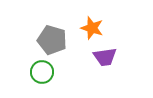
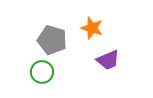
purple trapezoid: moved 3 px right, 3 px down; rotated 15 degrees counterclockwise
